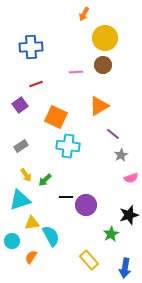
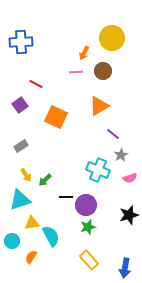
orange arrow: moved 39 px down
yellow circle: moved 7 px right
blue cross: moved 10 px left, 5 px up
brown circle: moved 6 px down
red line: rotated 48 degrees clockwise
cyan cross: moved 30 px right, 24 px down; rotated 15 degrees clockwise
pink semicircle: moved 1 px left
green star: moved 23 px left, 7 px up; rotated 14 degrees clockwise
